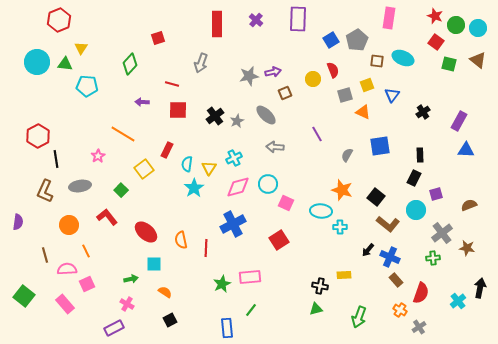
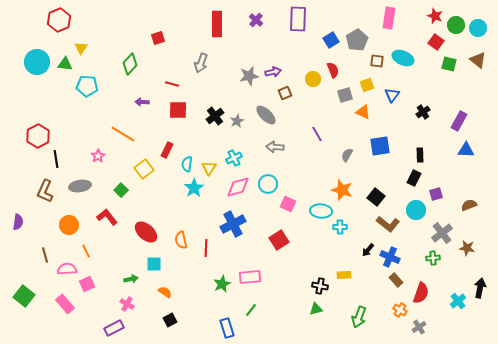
pink square at (286, 203): moved 2 px right, 1 px down
blue rectangle at (227, 328): rotated 12 degrees counterclockwise
